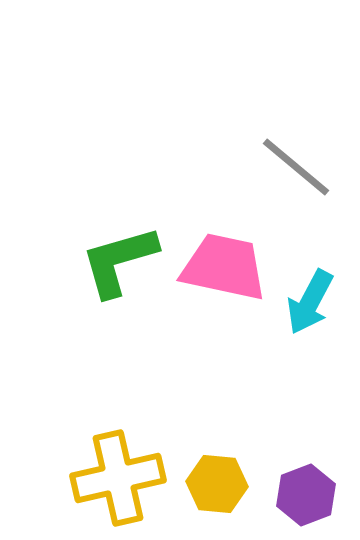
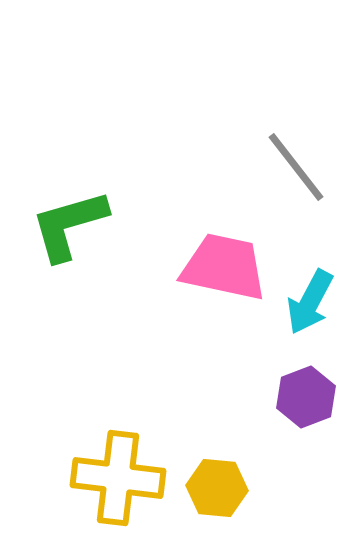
gray line: rotated 12 degrees clockwise
green L-shape: moved 50 px left, 36 px up
yellow cross: rotated 20 degrees clockwise
yellow hexagon: moved 4 px down
purple hexagon: moved 98 px up
